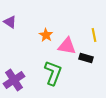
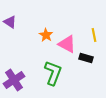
pink triangle: moved 2 px up; rotated 18 degrees clockwise
